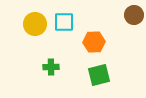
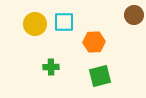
green square: moved 1 px right, 1 px down
